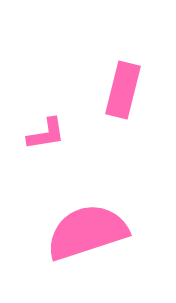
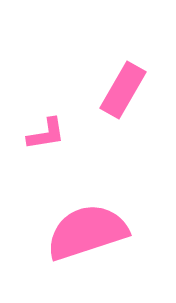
pink rectangle: rotated 16 degrees clockwise
